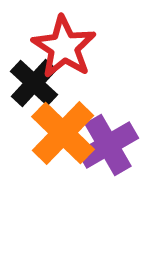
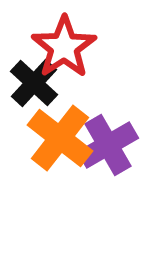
red star: rotated 6 degrees clockwise
orange cross: moved 3 px left, 5 px down; rotated 6 degrees counterclockwise
